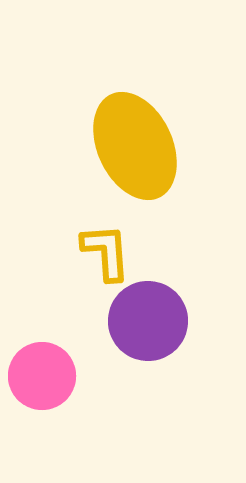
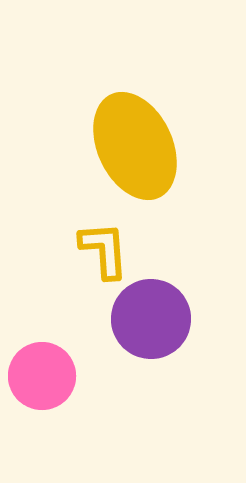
yellow L-shape: moved 2 px left, 2 px up
purple circle: moved 3 px right, 2 px up
